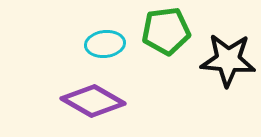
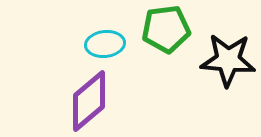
green pentagon: moved 2 px up
purple diamond: moved 4 px left; rotated 70 degrees counterclockwise
